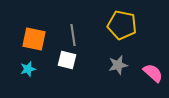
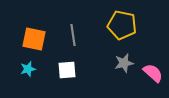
white square: moved 10 px down; rotated 18 degrees counterclockwise
gray star: moved 6 px right, 2 px up
